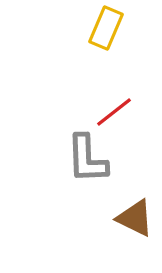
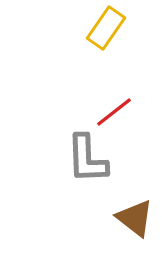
yellow rectangle: rotated 12 degrees clockwise
brown triangle: rotated 12 degrees clockwise
